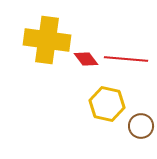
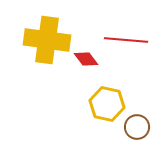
red line: moved 19 px up
brown circle: moved 4 px left, 1 px down
